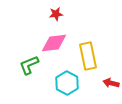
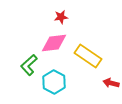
red star: moved 5 px right, 3 px down
yellow rectangle: rotated 44 degrees counterclockwise
green L-shape: rotated 20 degrees counterclockwise
cyan hexagon: moved 13 px left, 1 px up
